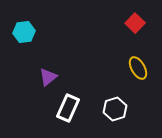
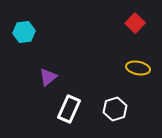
yellow ellipse: rotated 50 degrees counterclockwise
white rectangle: moved 1 px right, 1 px down
